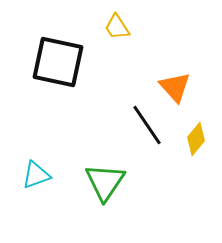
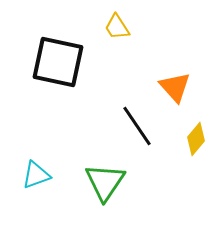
black line: moved 10 px left, 1 px down
